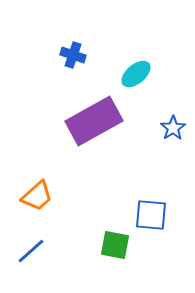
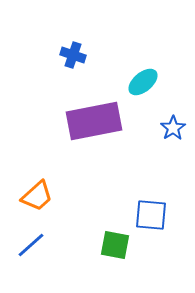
cyan ellipse: moved 7 px right, 8 px down
purple rectangle: rotated 18 degrees clockwise
blue line: moved 6 px up
